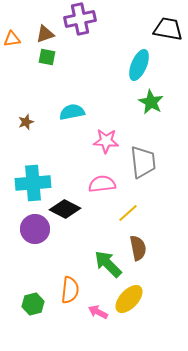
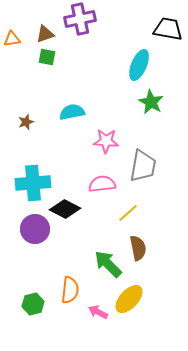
gray trapezoid: moved 4 px down; rotated 16 degrees clockwise
